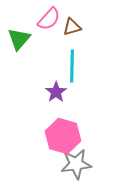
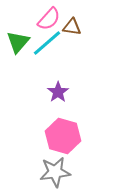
brown triangle: rotated 24 degrees clockwise
green triangle: moved 1 px left, 3 px down
cyan line: moved 25 px left, 23 px up; rotated 48 degrees clockwise
purple star: moved 2 px right
gray star: moved 21 px left, 8 px down
